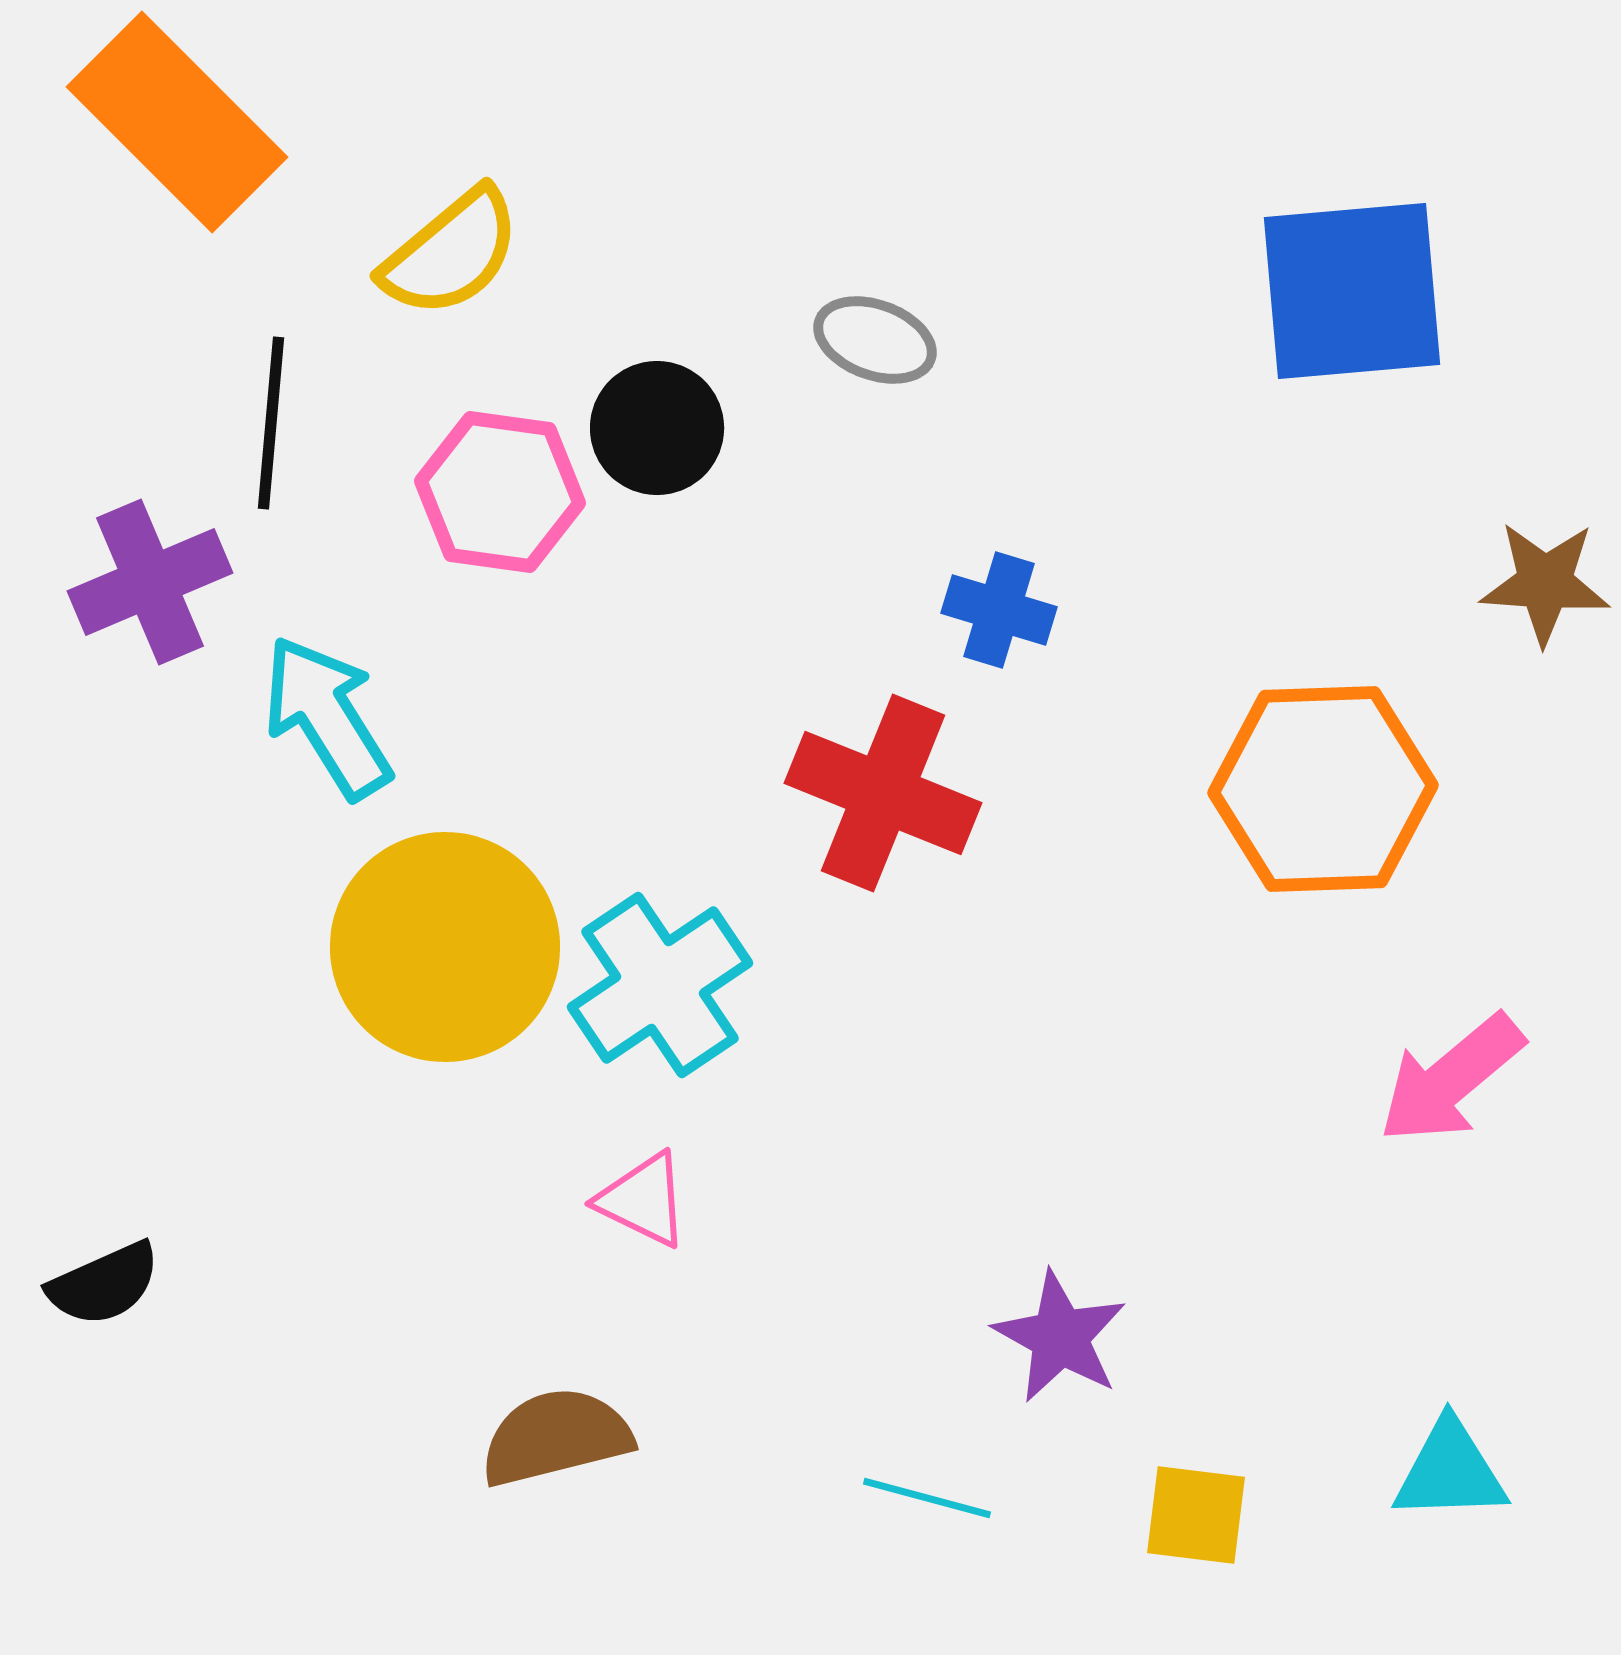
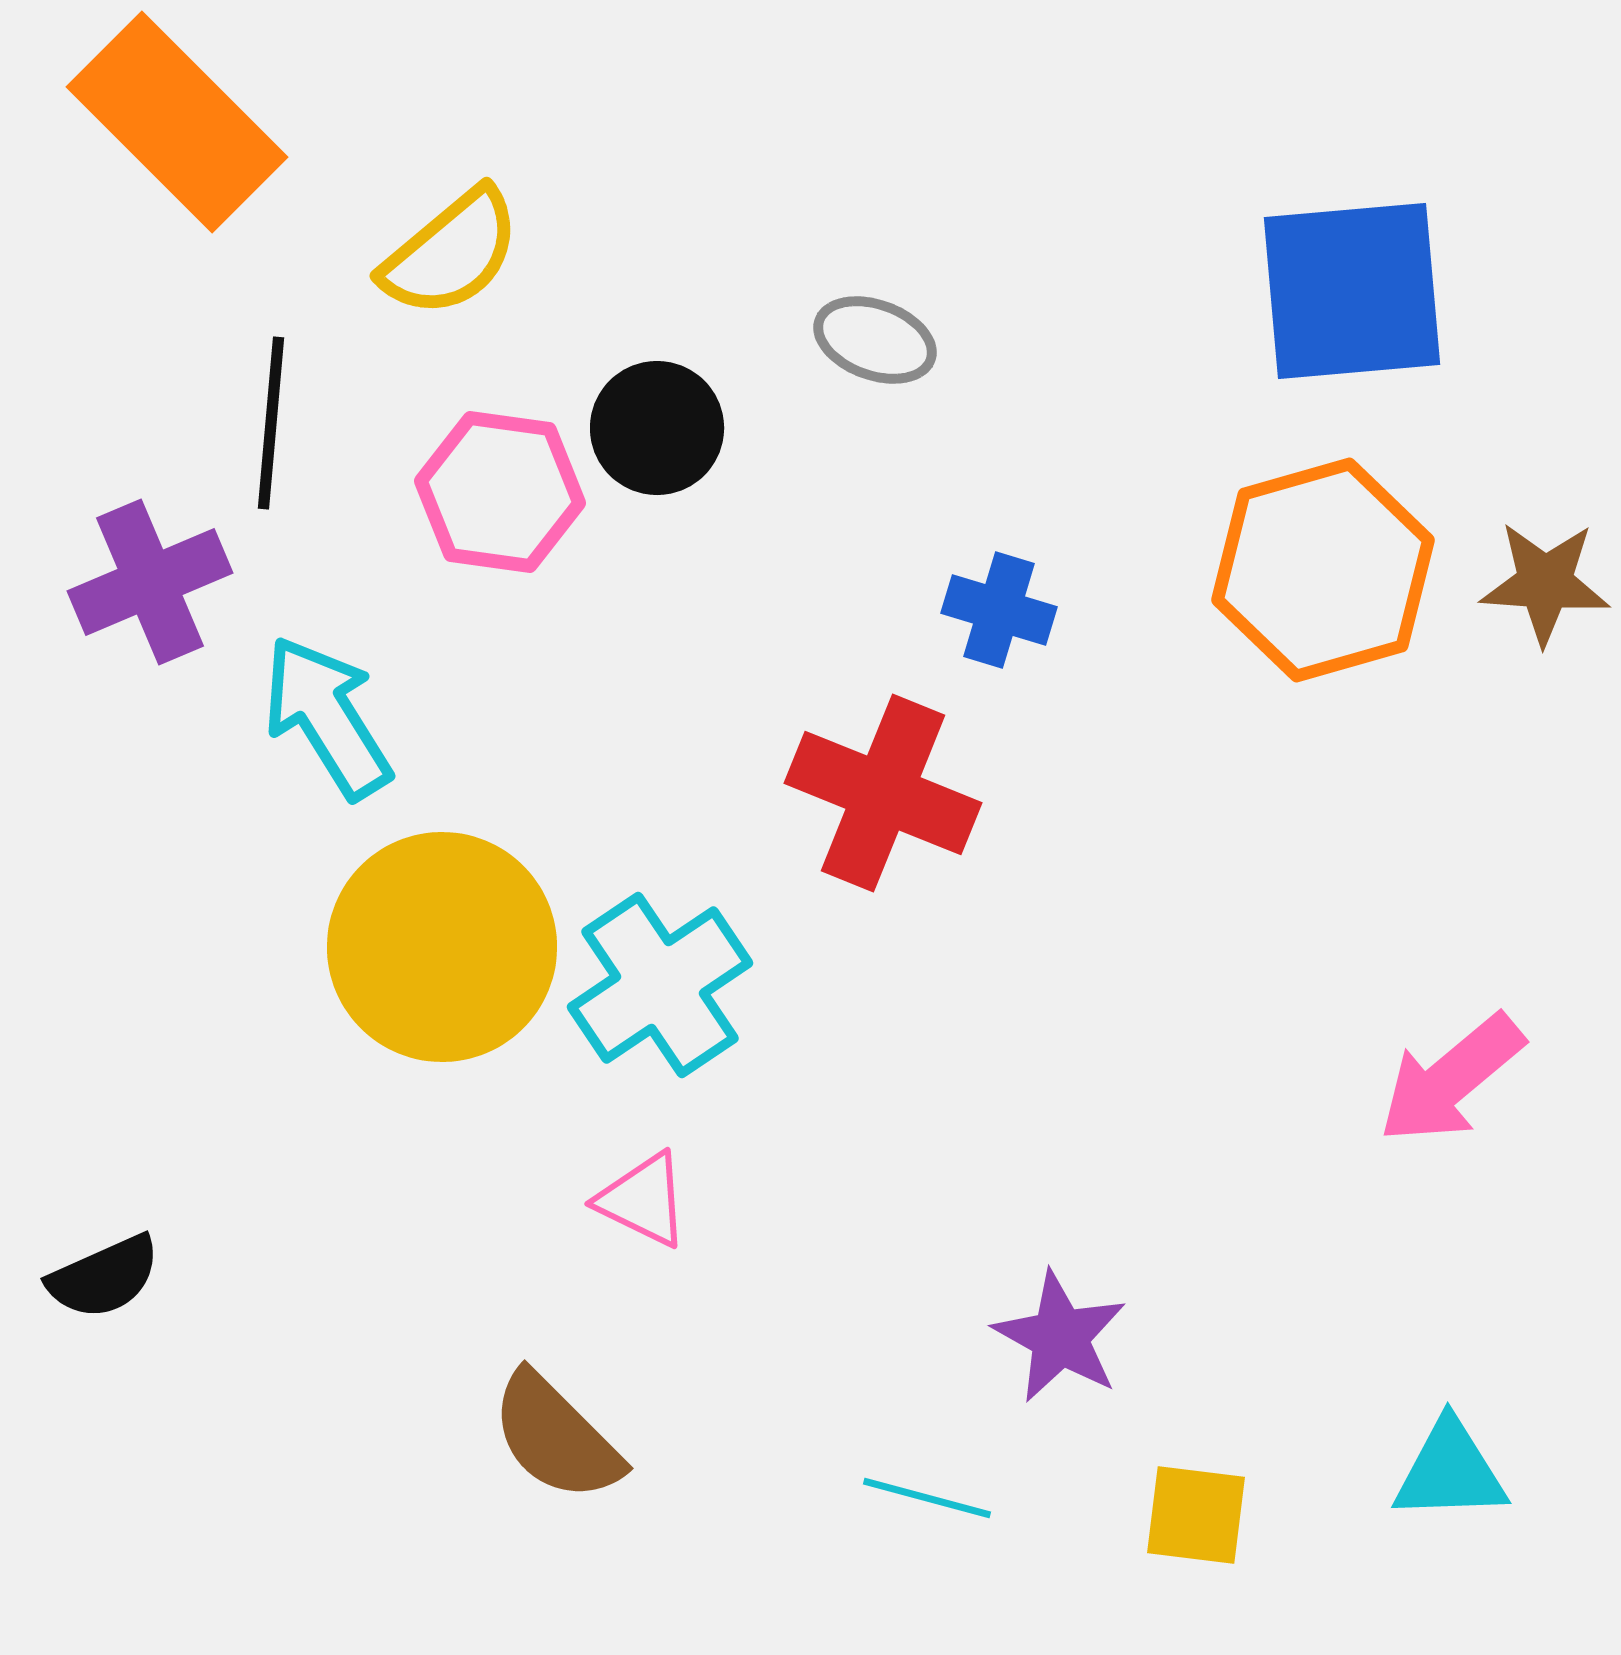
orange hexagon: moved 219 px up; rotated 14 degrees counterclockwise
yellow circle: moved 3 px left
black semicircle: moved 7 px up
brown semicircle: rotated 121 degrees counterclockwise
